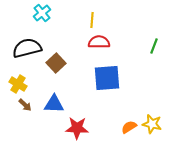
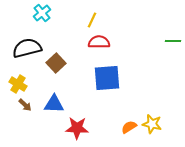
yellow line: rotated 21 degrees clockwise
green line: moved 19 px right, 5 px up; rotated 70 degrees clockwise
